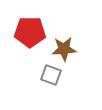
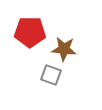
brown star: rotated 10 degrees clockwise
